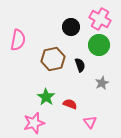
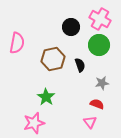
pink semicircle: moved 1 px left, 3 px down
gray star: rotated 16 degrees clockwise
red semicircle: moved 27 px right
